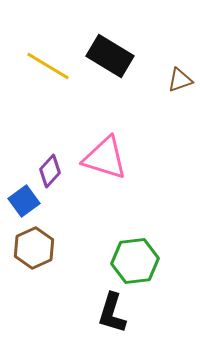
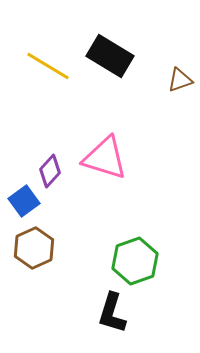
green hexagon: rotated 12 degrees counterclockwise
